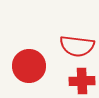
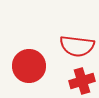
red cross: rotated 15 degrees counterclockwise
